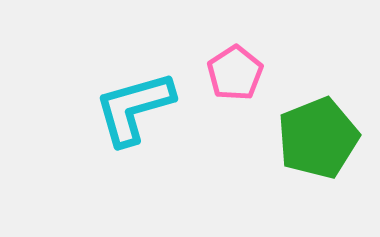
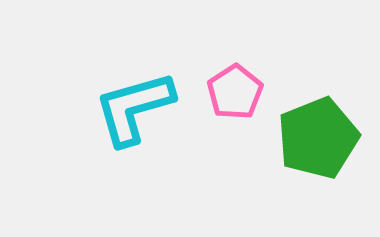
pink pentagon: moved 19 px down
